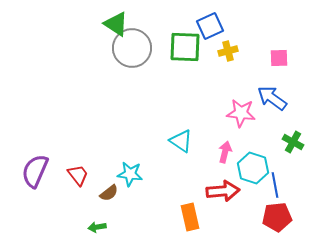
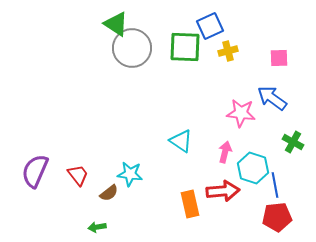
orange rectangle: moved 13 px up
